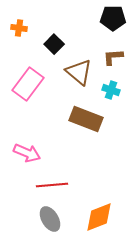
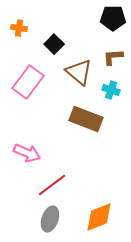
pink rectangle: moved 2 px up
red line: rotated 32 degrees counterclockwise
gray ellipse: rotated 50 degrees clockwise
